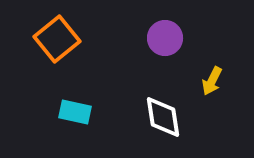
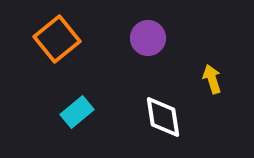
purple circle: moved 17 px left
yellow arrow: moved 2 px up; rotated 136 degrees clockwise
cyan rectangle: moved 2 px right; rotated 52 degrees counterclockwise
